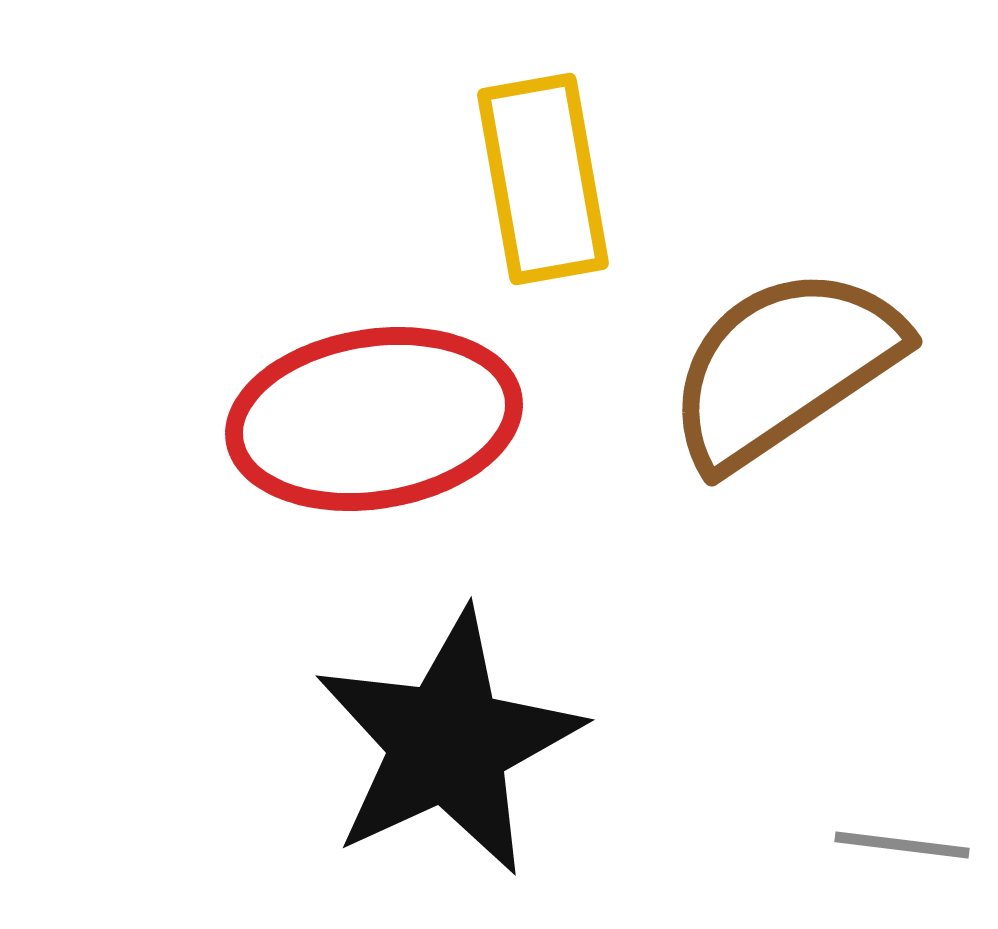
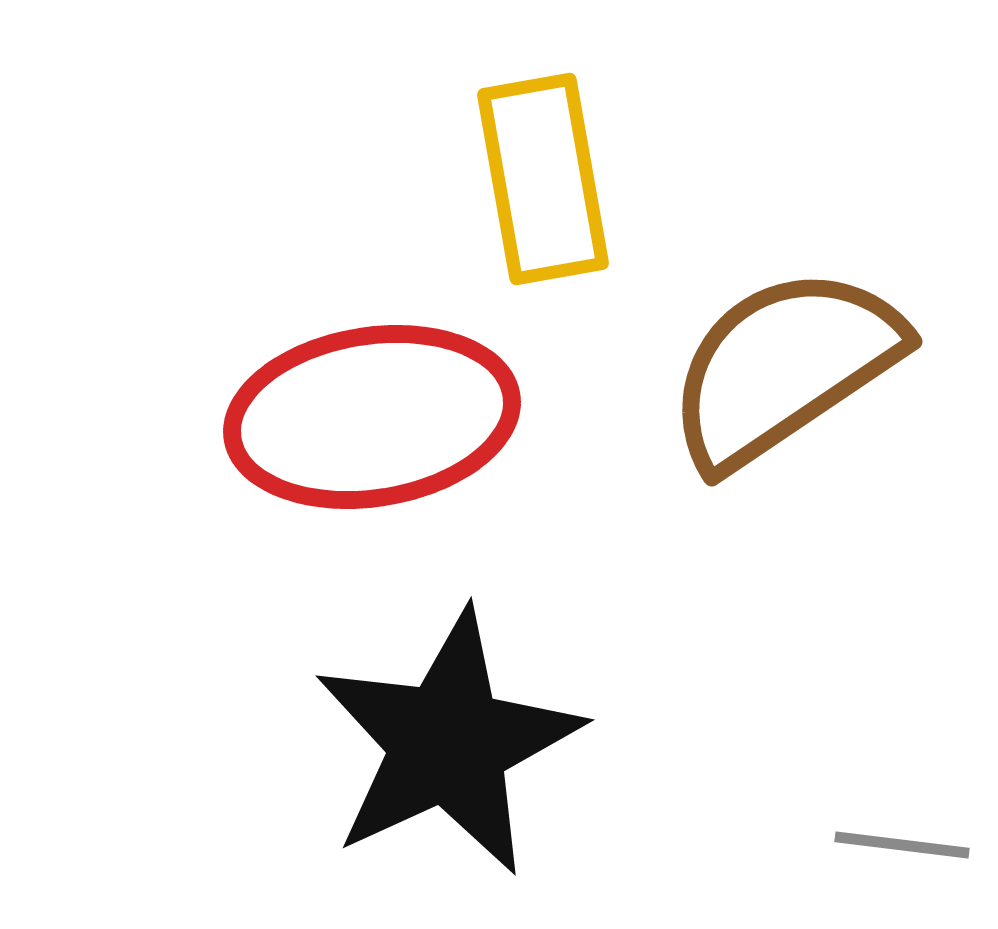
red ellipse: moved 2 px left, 2 px up
